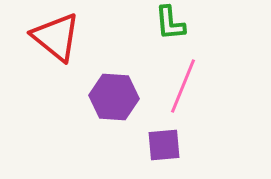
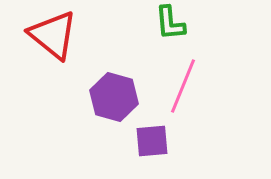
red triangle: moved 3 px left, 2 px up
purple hexagon: rotated 12 degrees clockwise
purple square: moved 12 px left, 4 px up
